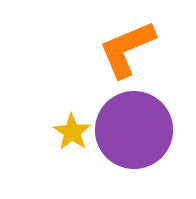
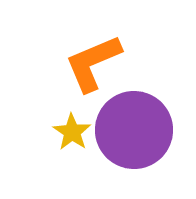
orange L-shape: moved 34 px left, 14 px down
